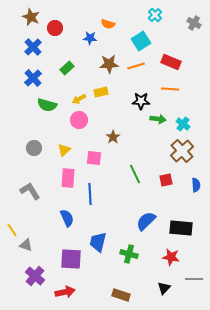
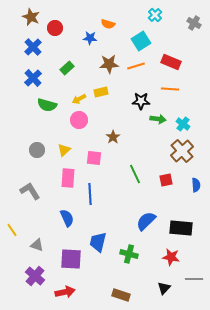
gray circle at (34, 148): moved 3 px right, 2 px down
gray triangle at (26, 245): moved 11 px right
